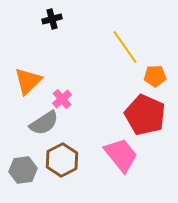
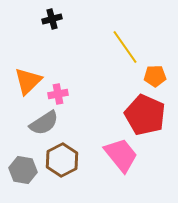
pink cross: moved 4 px left, 5 px up; rotated 30 degrees clockwise
gray hexagon: rotated 16 degrees clockwise
